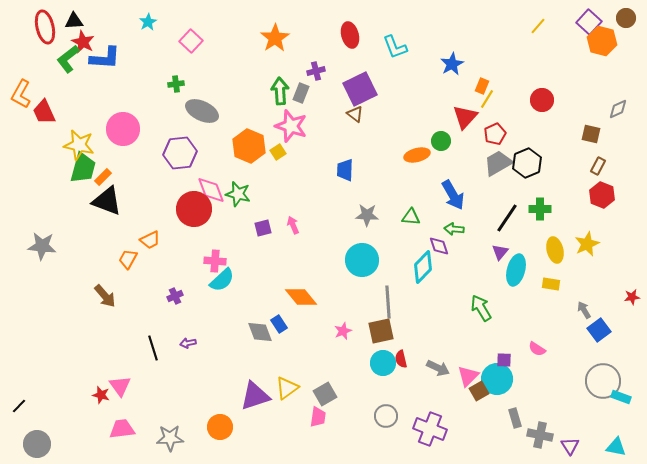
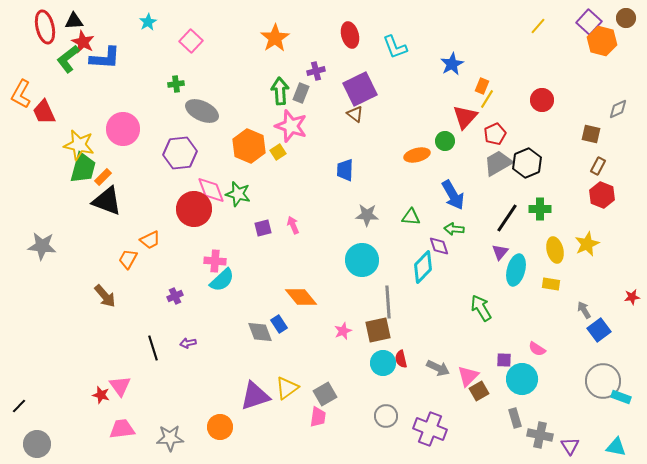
green circle at (441, 141): moved 4 px right
brown square at (381, 331): moved 3 px left, 1 px up
cyan circle at (497, 379): moved 25 px right
